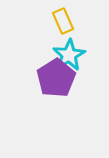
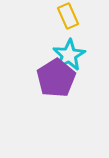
yellow rectangle: moved 5 px right, 5 px up
